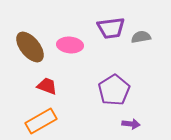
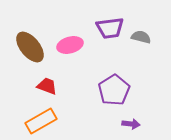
purple trapezoid: moved 1 px left
gray semicircle: rotated 24 degrees clockwise
pink ellipse: rotated 20 degrees counterclockwise
